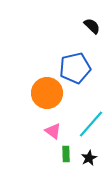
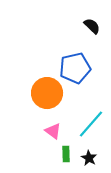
black star: rotated 14 degrees counterclockwise
